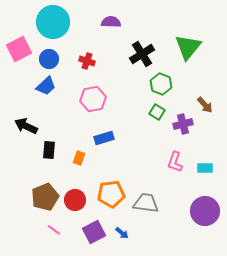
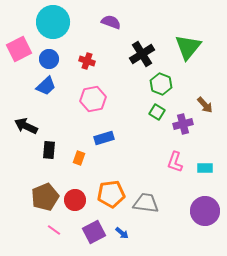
purple semicircle: rotated 18 degrees clockwise
